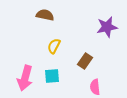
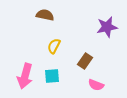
pink arrow: moved 2 px up
pink semicircle: moved 1 px right, 2 px up; rotated 63 degrees counterclockwise
